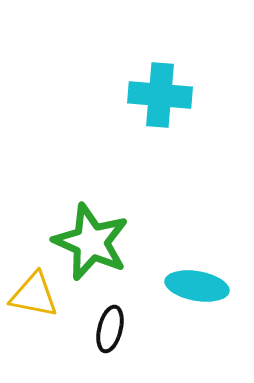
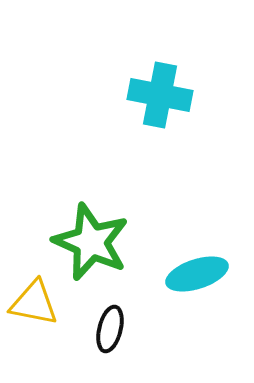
cyan cross: rotated 6 degrees clockwise
cyan ellipse: moved 12 px up; rotated 28 degrees counterclockwise
yellow triangle: moved 8 px down
